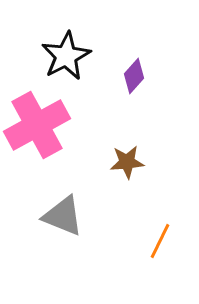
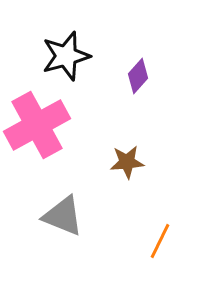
black star: rotated 12 degrees clockwise
purple diamond: moved 4 px right
